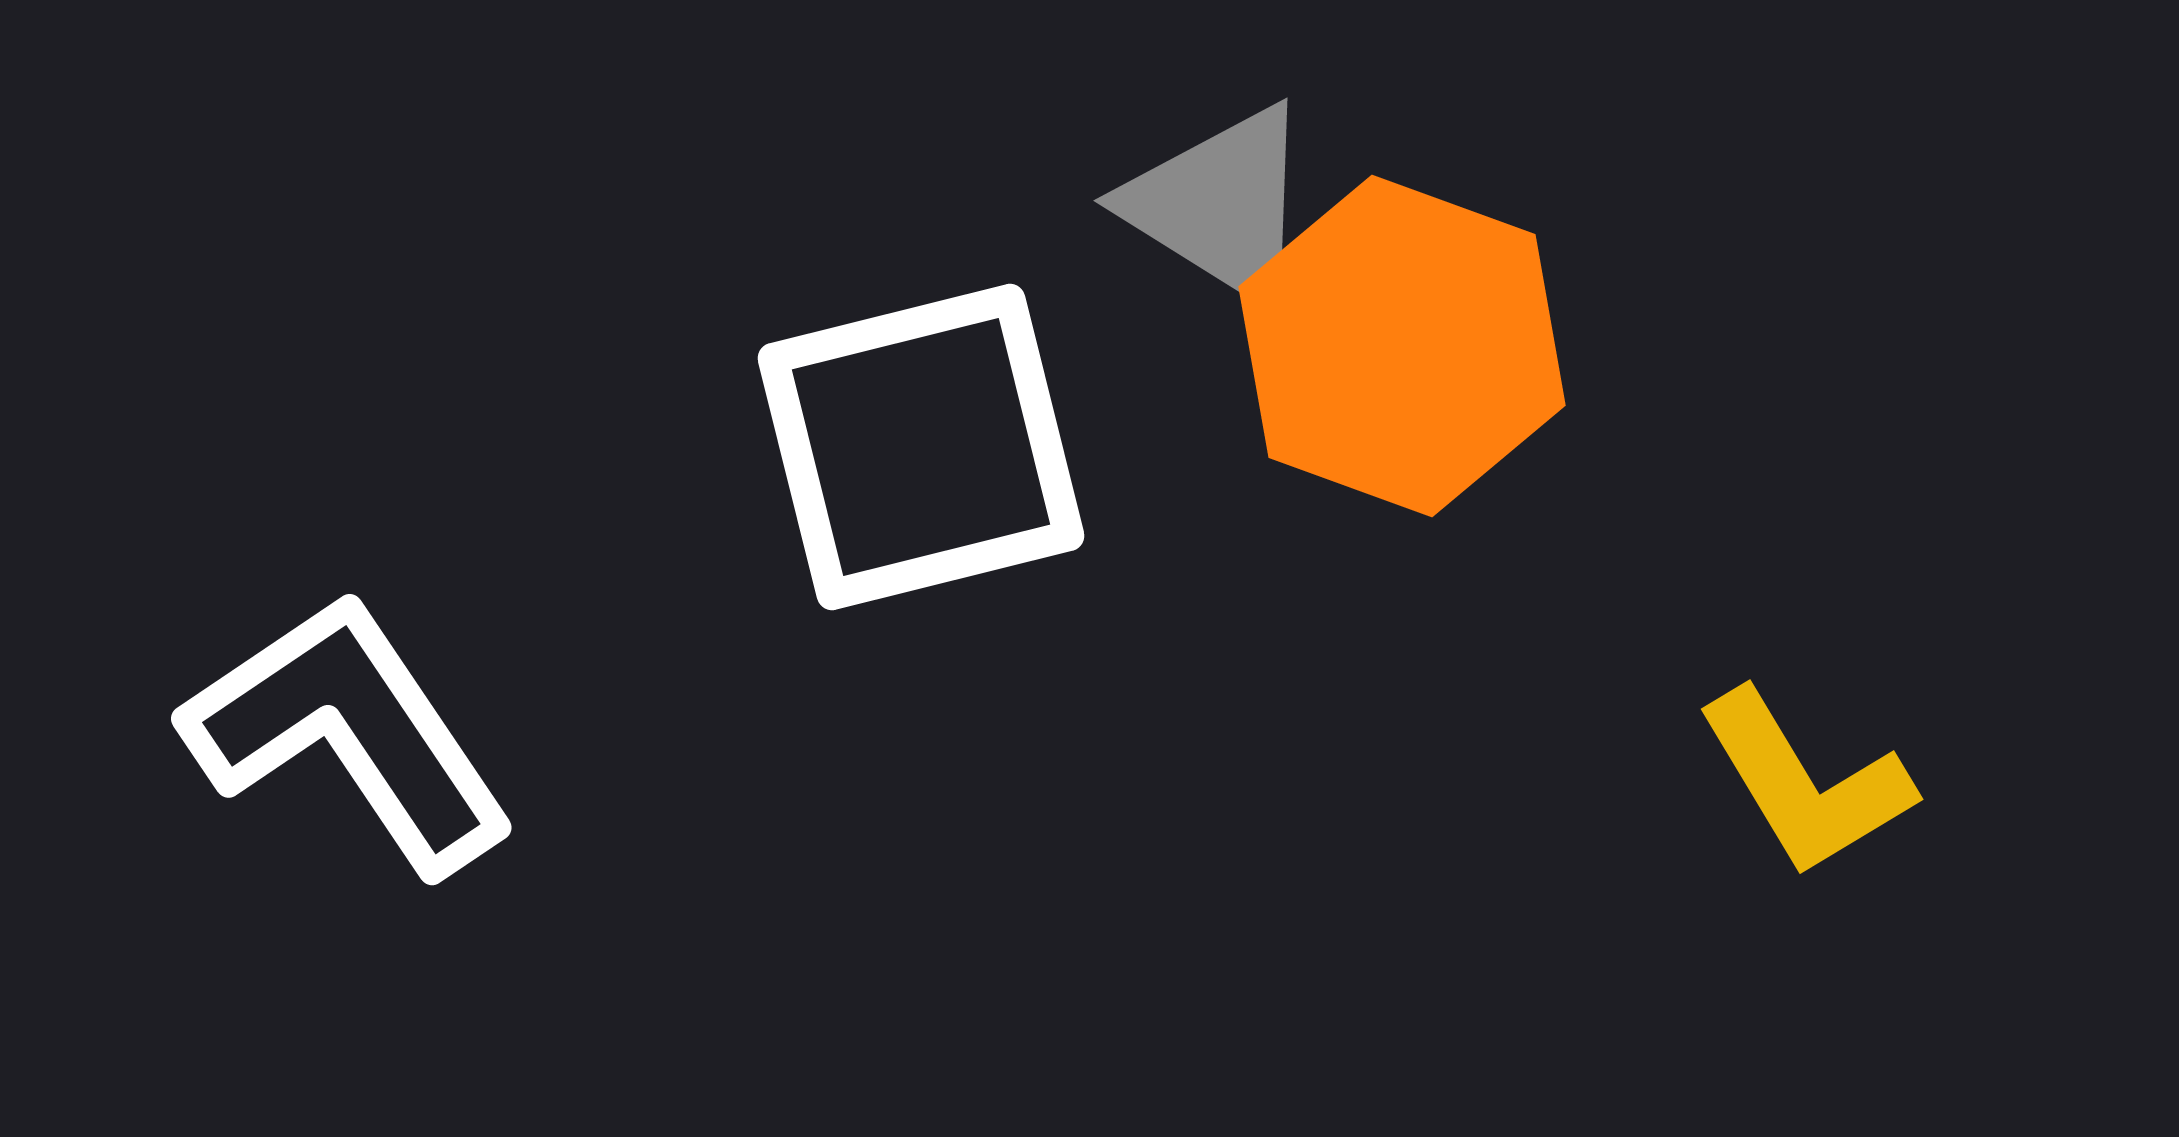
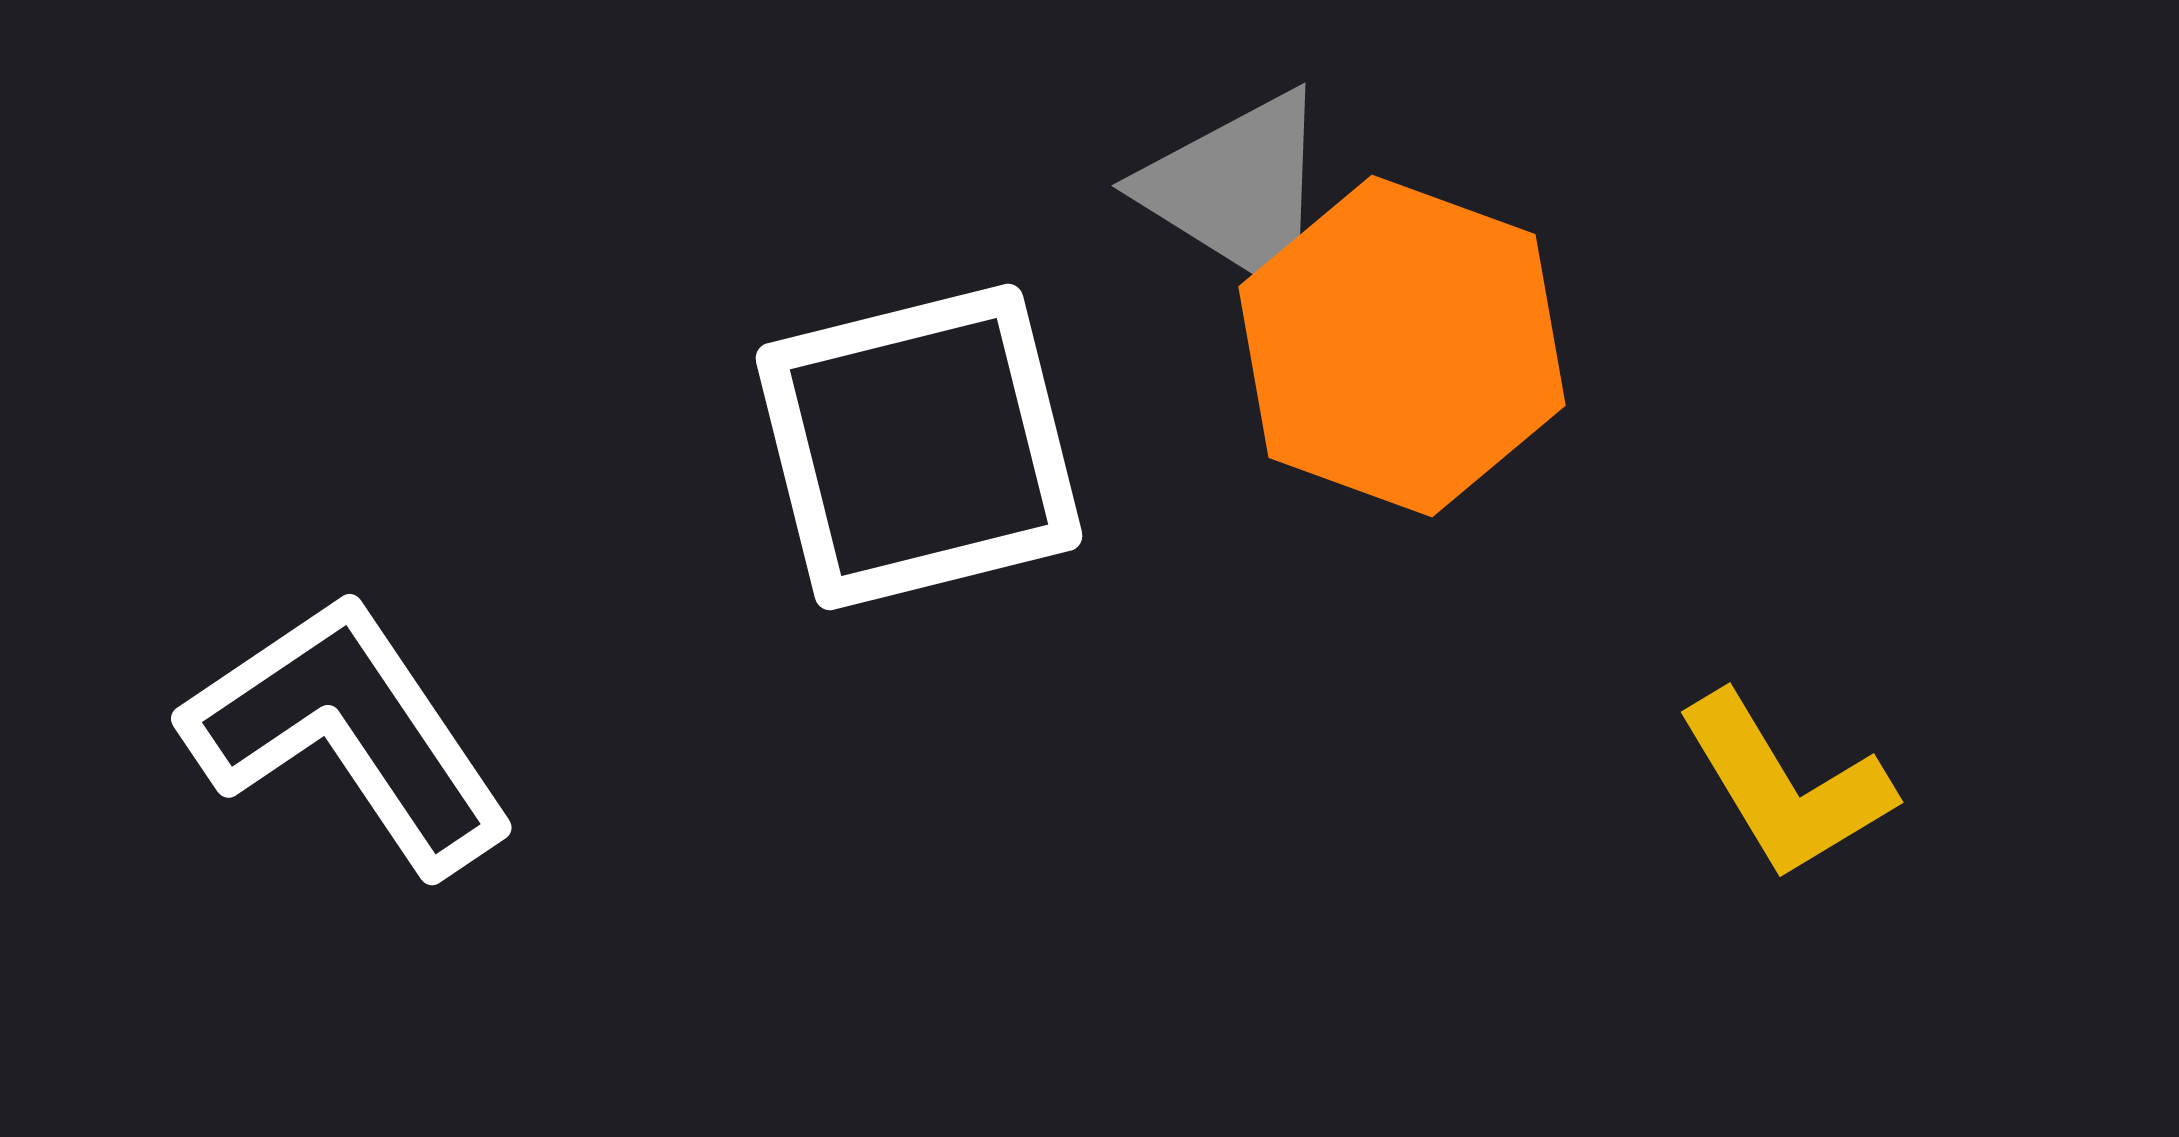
gray triangle: moved 18 px right, 15 px up
white square: moved 2 px left
yellow L-shape: moved 20 px left, 3 px down
